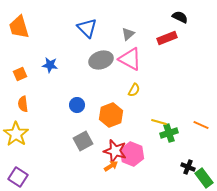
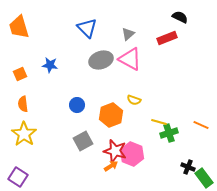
yellow semicircle: moved 10 px down; rotated 80 degrees clockwise
yellow star: moved 8 px right
